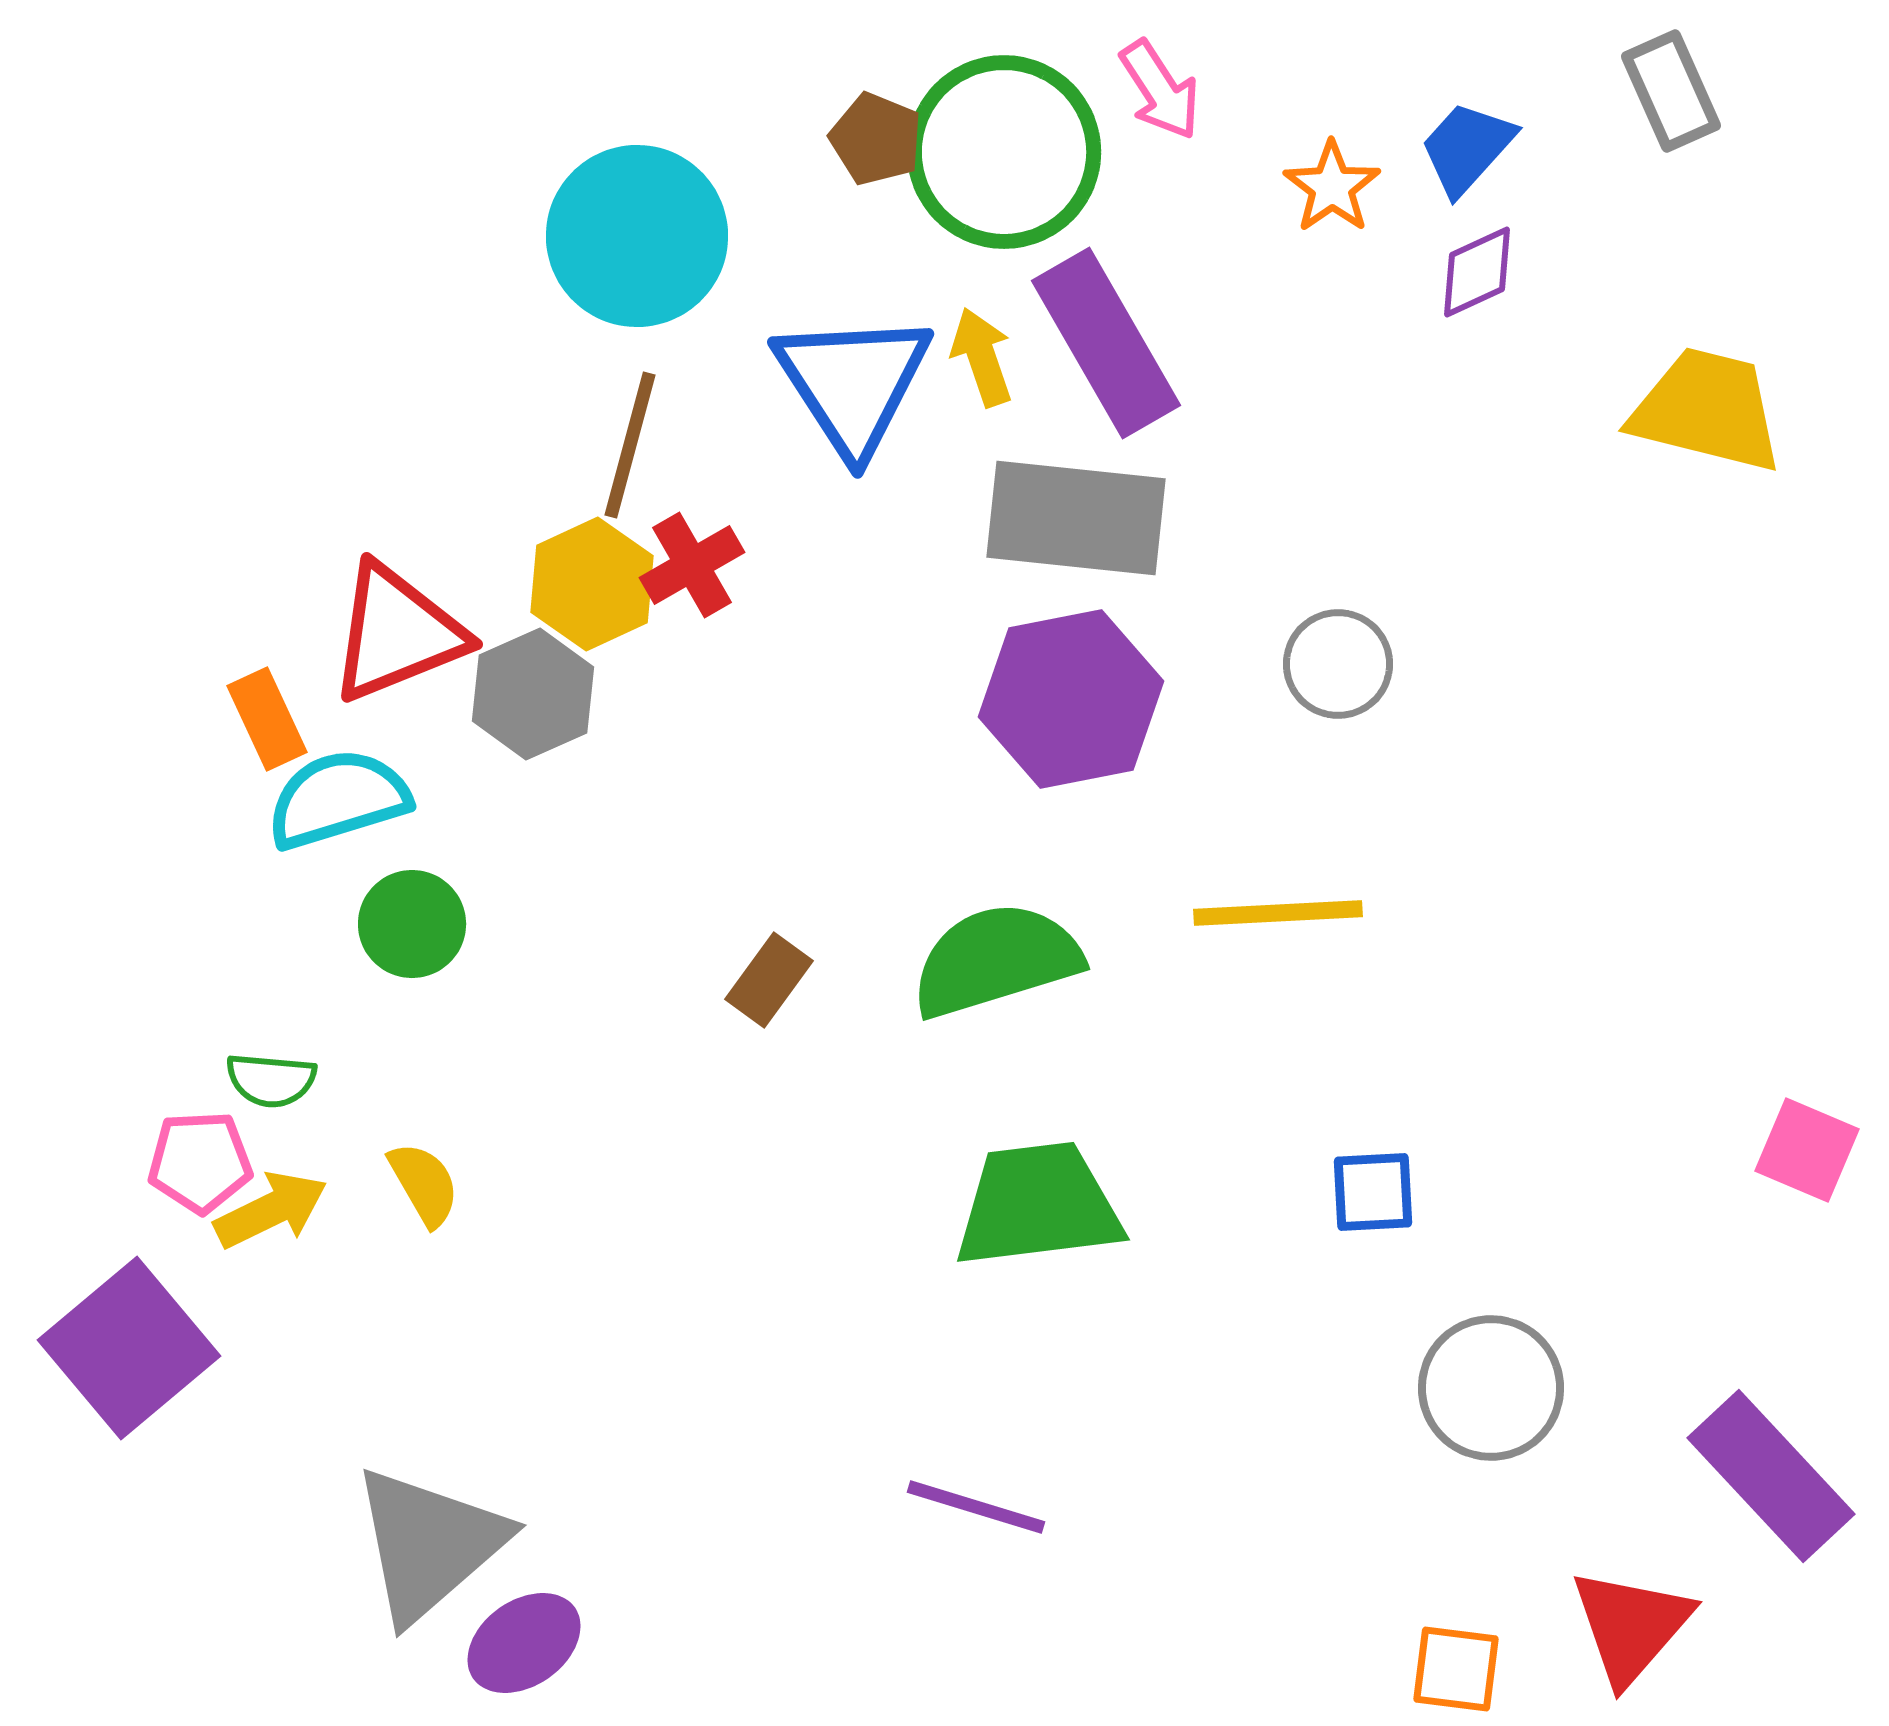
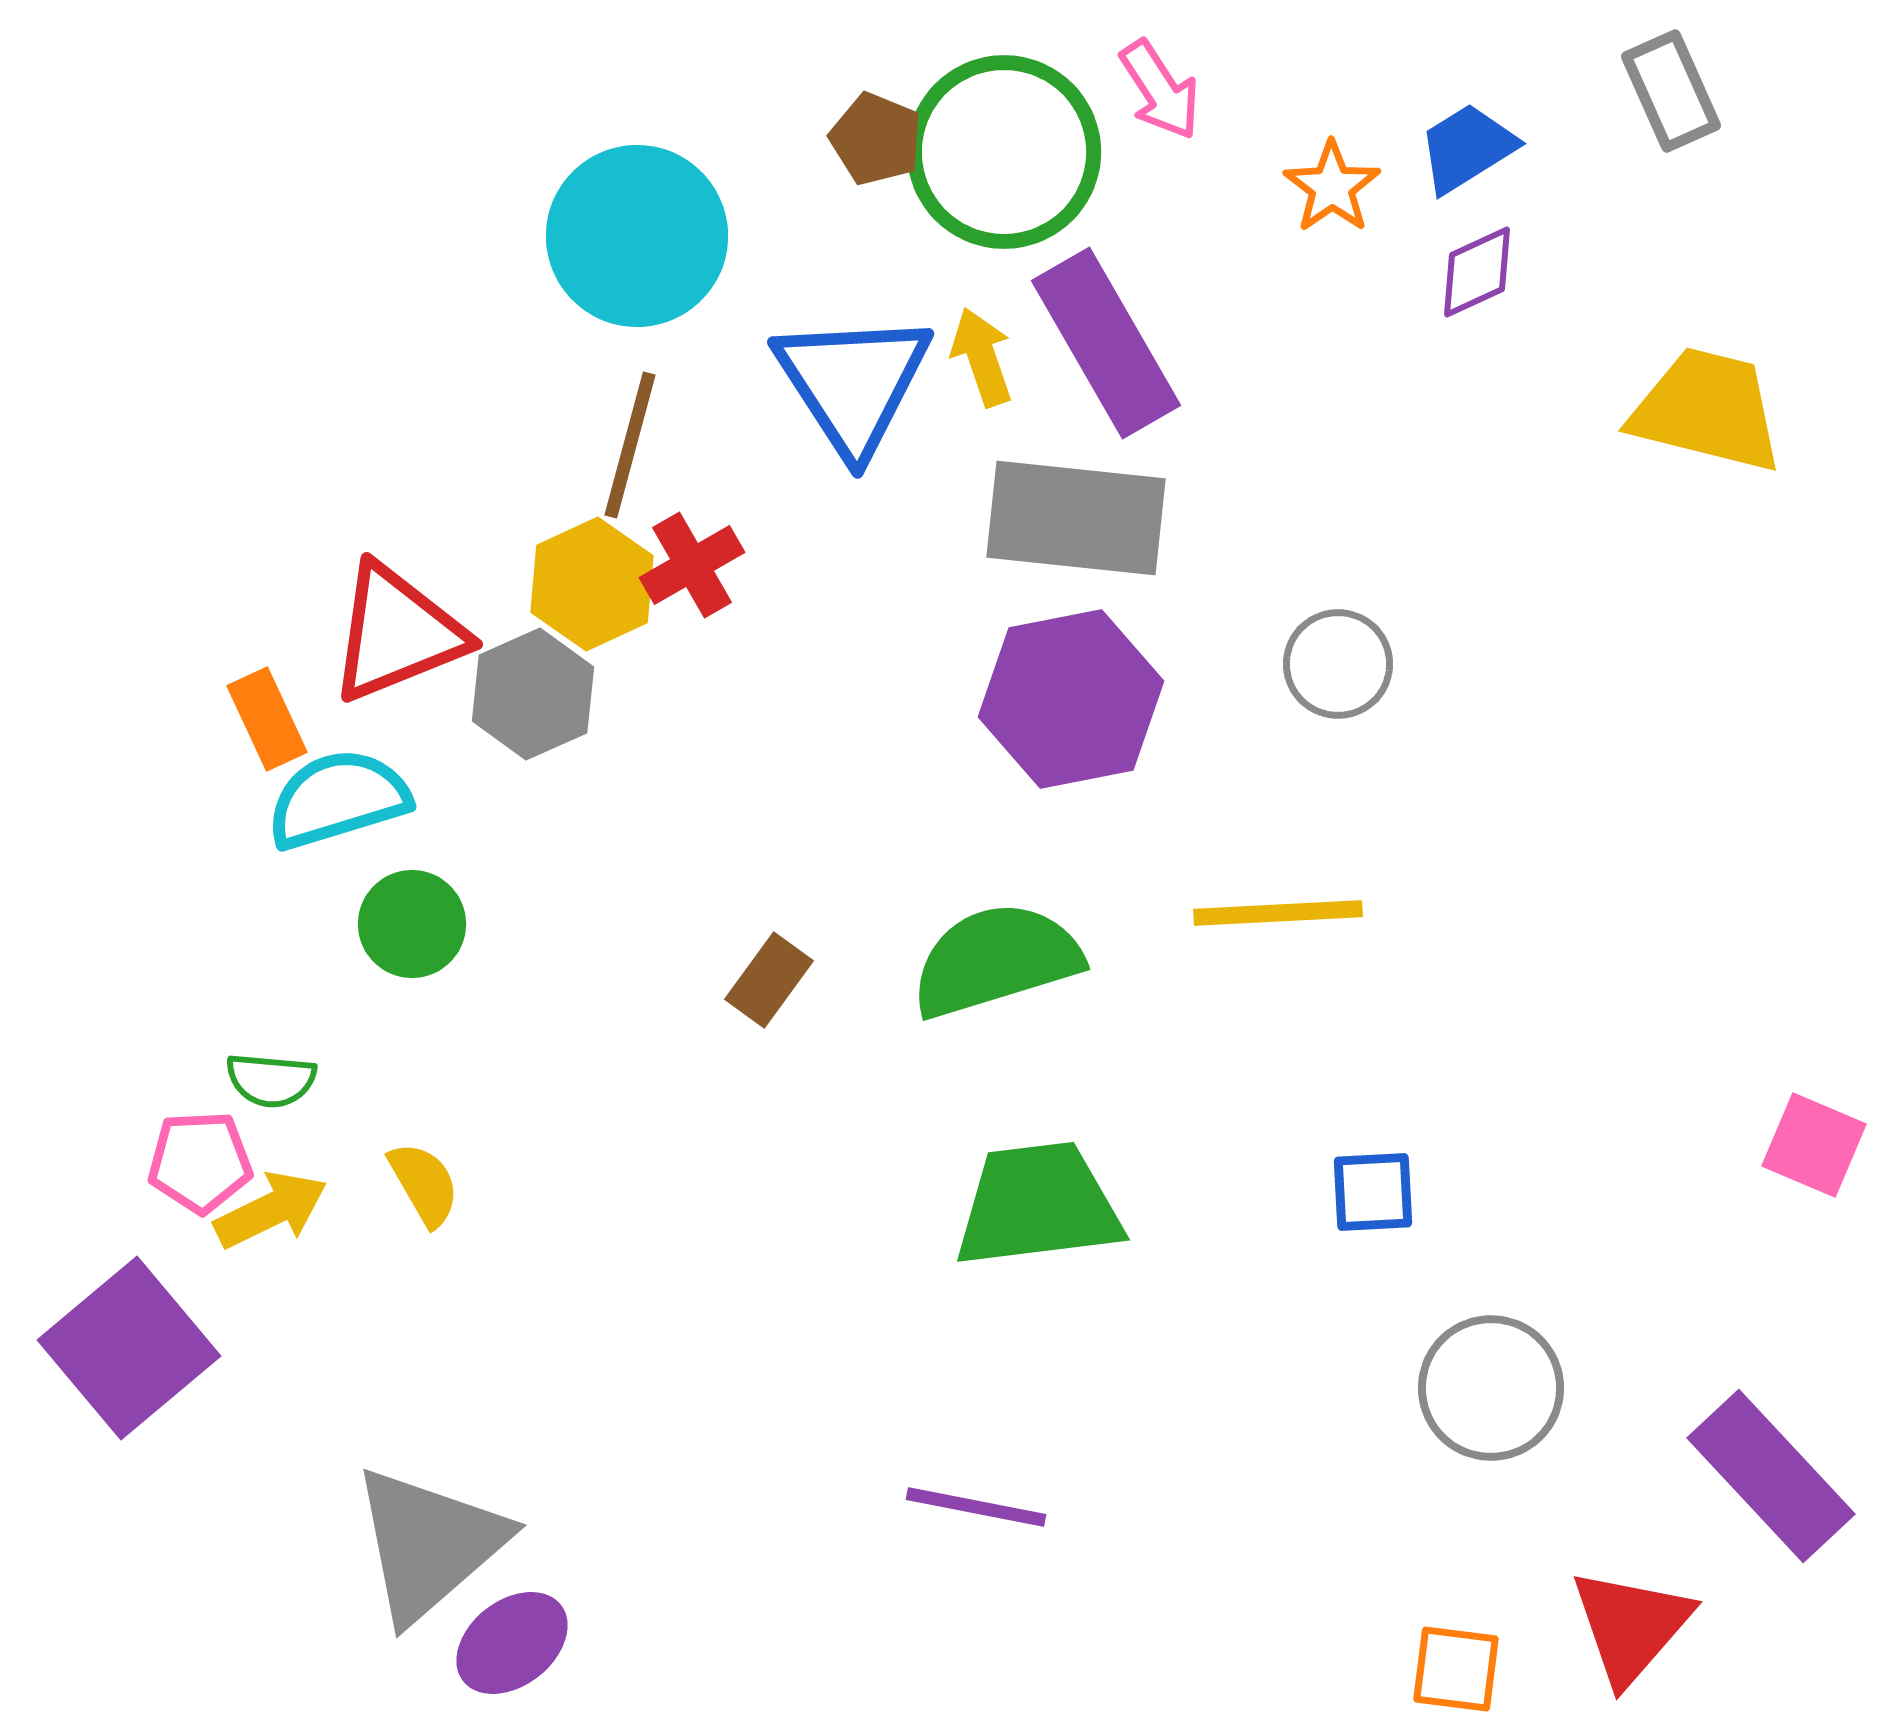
blue trapezoid at (1467, 148): rotated 16 degrees clockwise
pink square at (1807, 1150): moved 7 px right, 5 px up
purple line at (976, 1507): rotated 6 degrees counterclockwise
purple ellipse at (524, 1643): moved 12 px left; rotated 3 degrees counterclockwise
